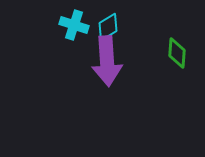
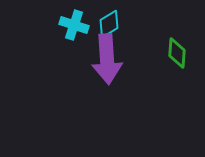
cyan diamond: moved 1 px right, 3 px up
purple arrow: moved 2 px up
